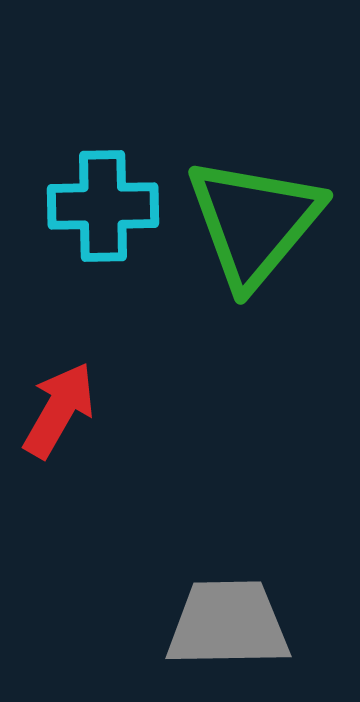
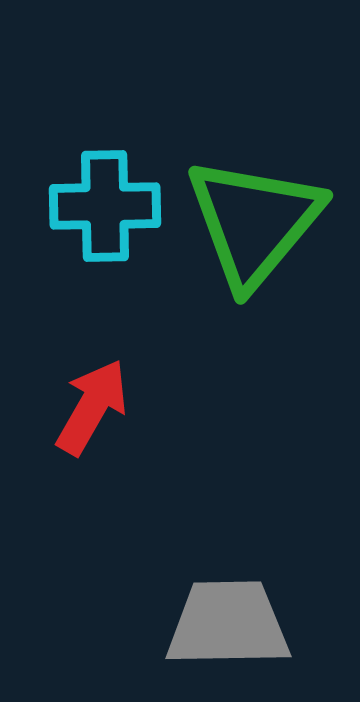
cyan cross: moved 2 px right
red arrow: moved 33 px right, 3 px up
